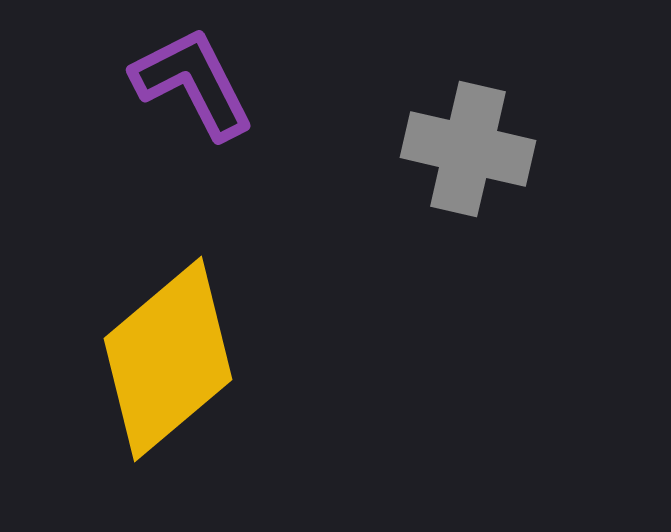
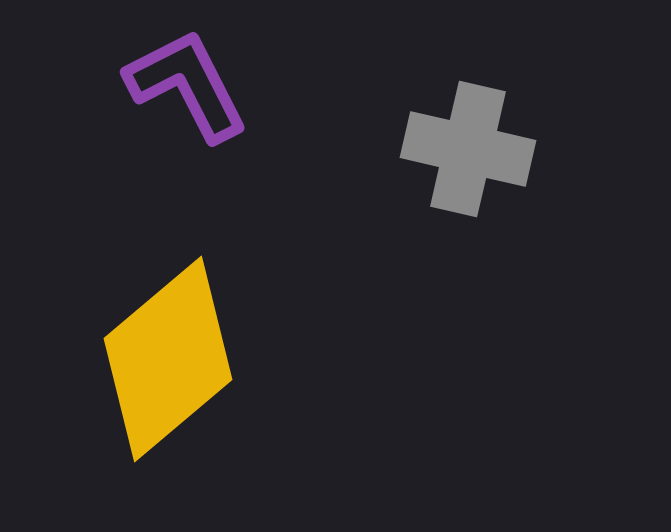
purple L-shape: moved 6 px left, 2 px down
